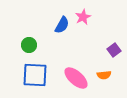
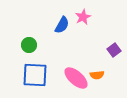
orange semicircle: moved 7 px left
